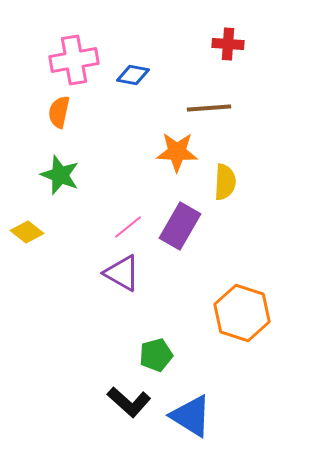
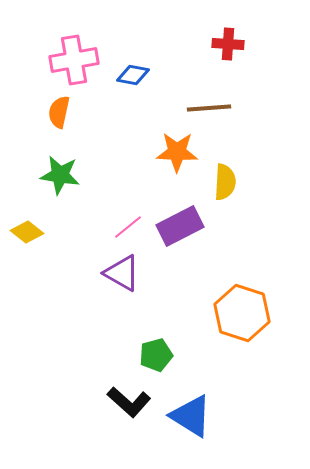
green star: rotated 12 degrees counterclockwise
purple rectangle: rotated 33 degrees clockwise
